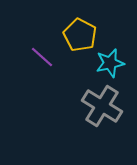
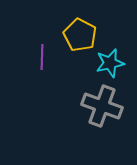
purple line: rotated 50 degrees clockwise
gray cross: rotated 12 degrees counterclockwise
